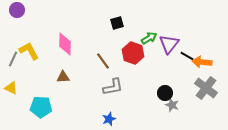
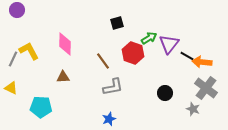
gray star: moved 21 px right, 4 px down
